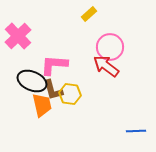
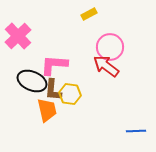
yellow rectangle: rotated 14 degrees clockwise
brown L-shape: rotated 20 degrees clockwise
orange trapezoid: moved 5 px right, 5 px down
